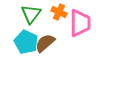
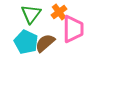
orange cross: rotated 28 degrees clockwise
pink trapezoid: moved 7 px left, 6 px down
